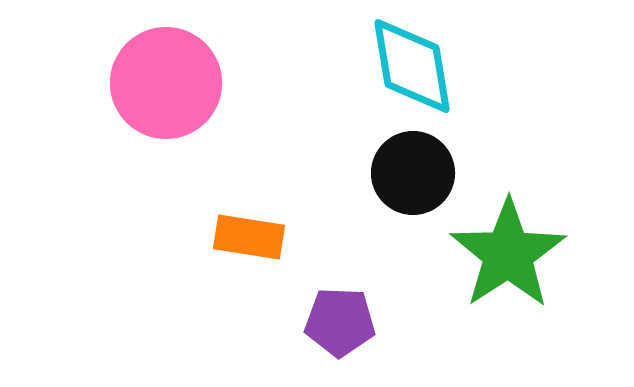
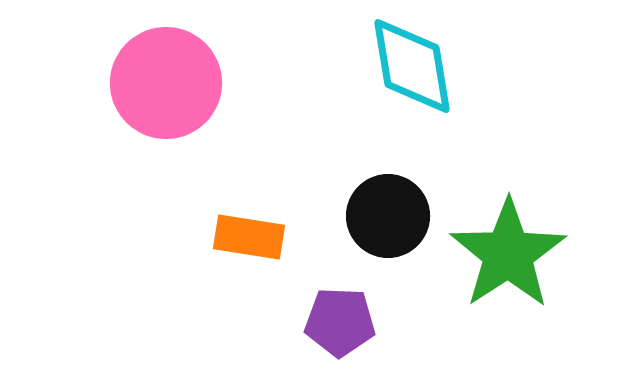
black circle: moved 25 px left, 43 px down
